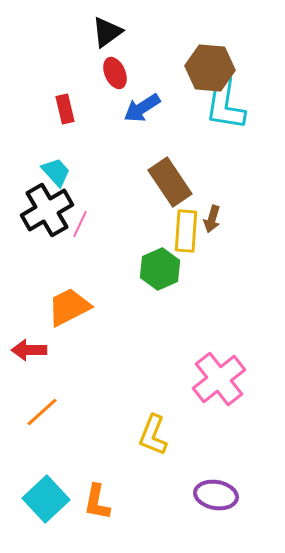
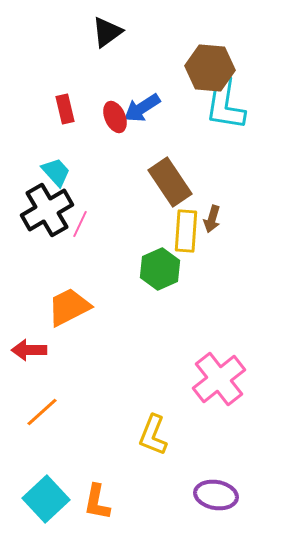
red ellipse: moved 44 px down
